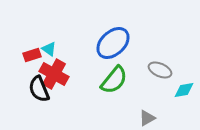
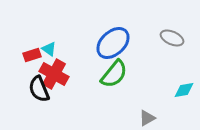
gray ellipse: moved 12 px right, 32 px up
green semicircle: moved 6 px up
